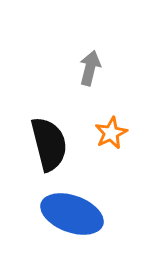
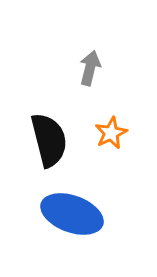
black semicircle: moved 4 px up
